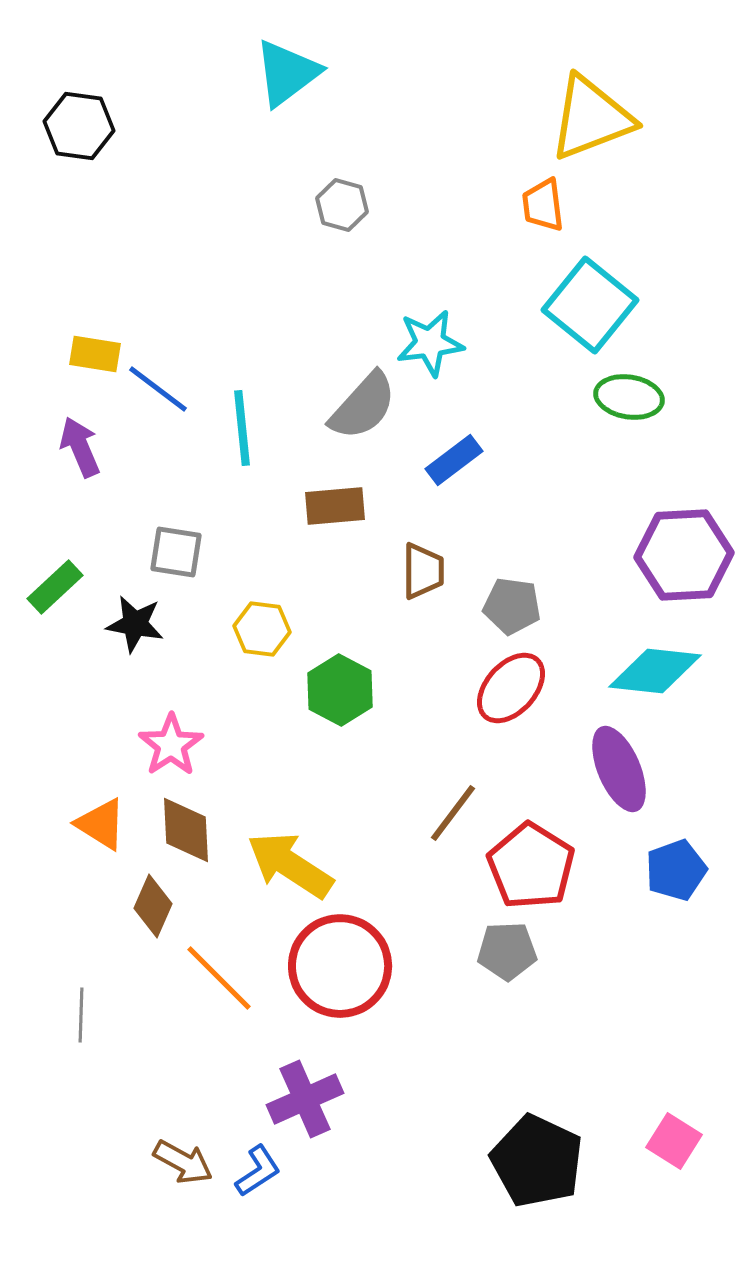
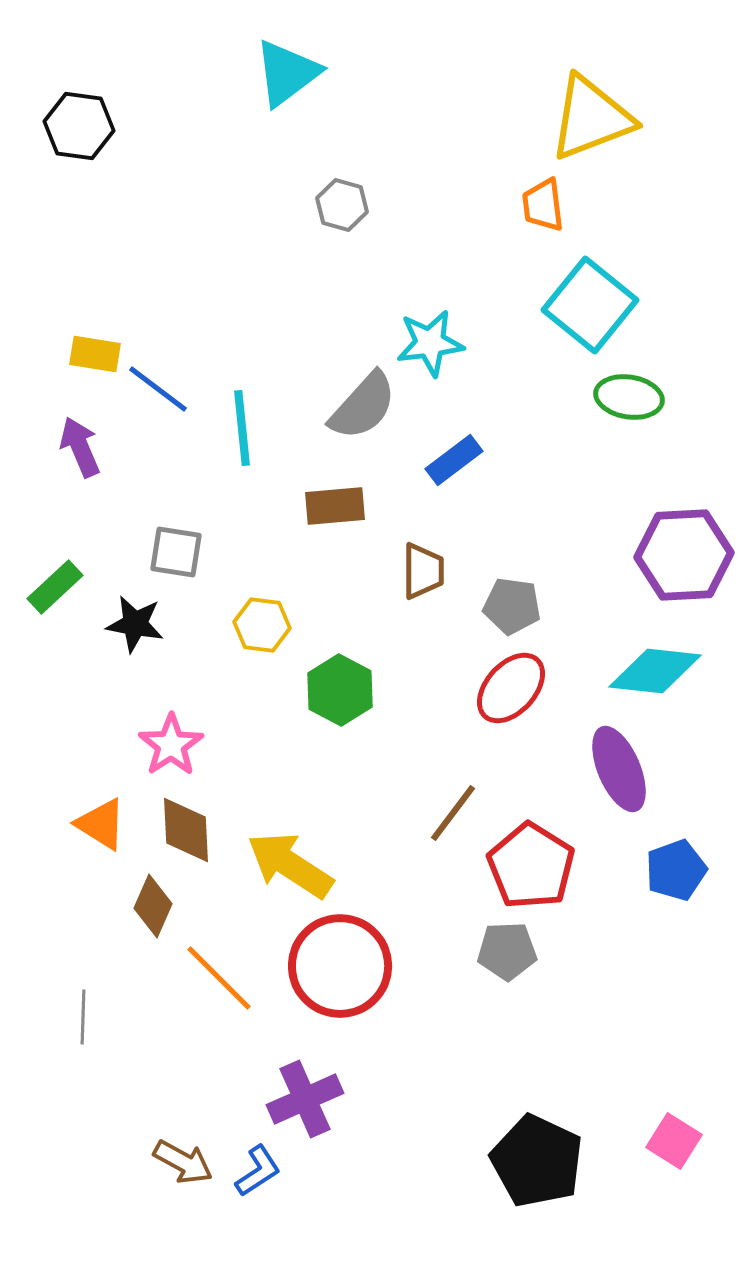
yellow hexagon at (262, 629): moved 4 px up
gray line at (81, 1015): moved 2 px right, 2 px down
